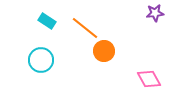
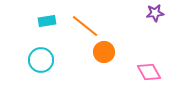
cyan rectangle: rotated 42 degrees counterclockwise
orange line: moved 2 px up
orange circle: moved 1 px down
pink diamond: moved 7 px up
